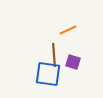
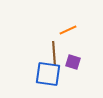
brown line: moved 2 px up
